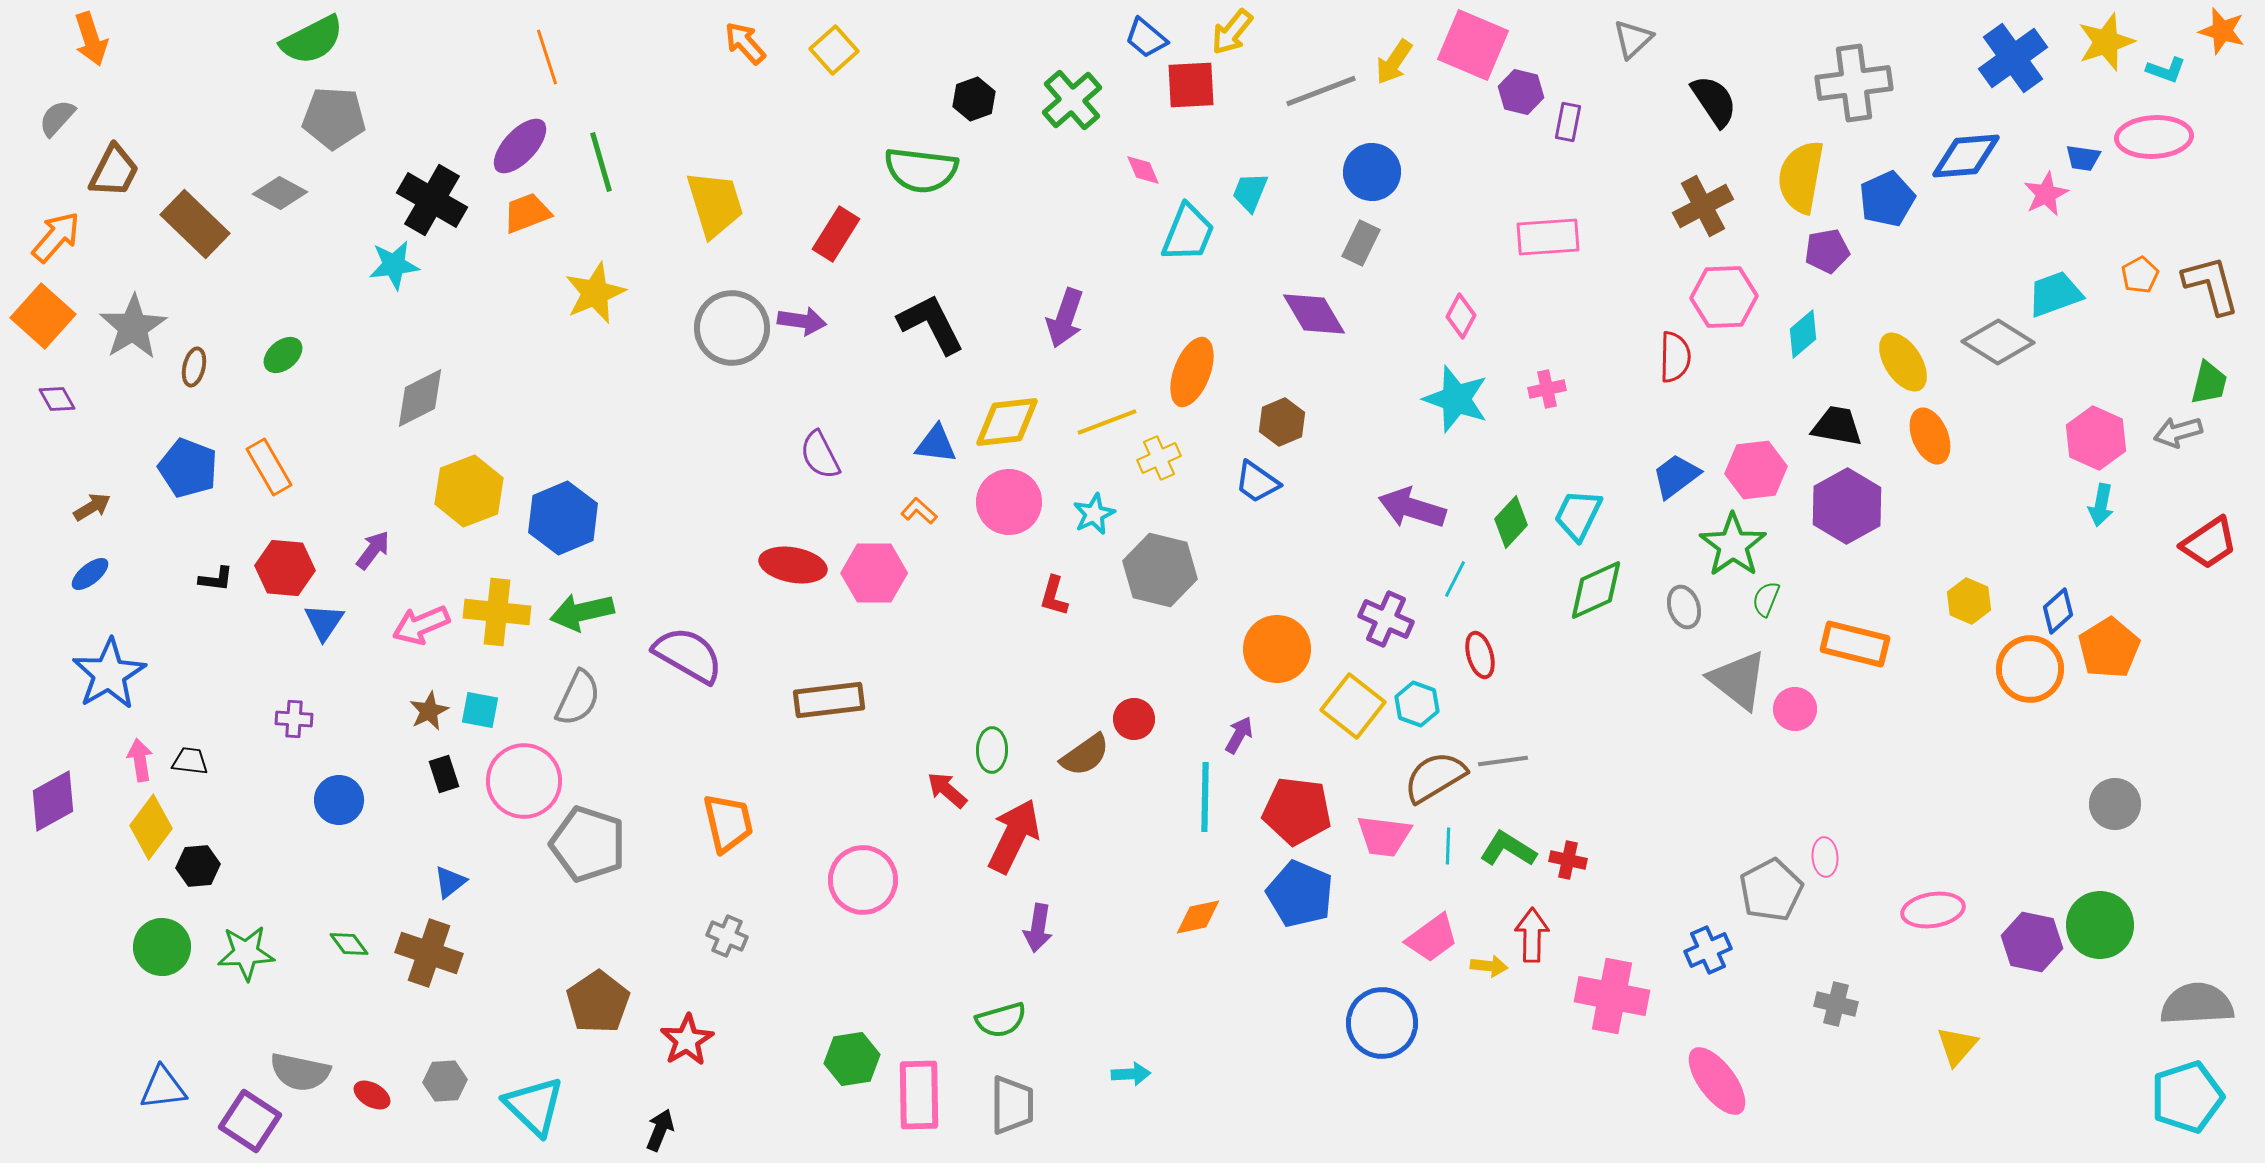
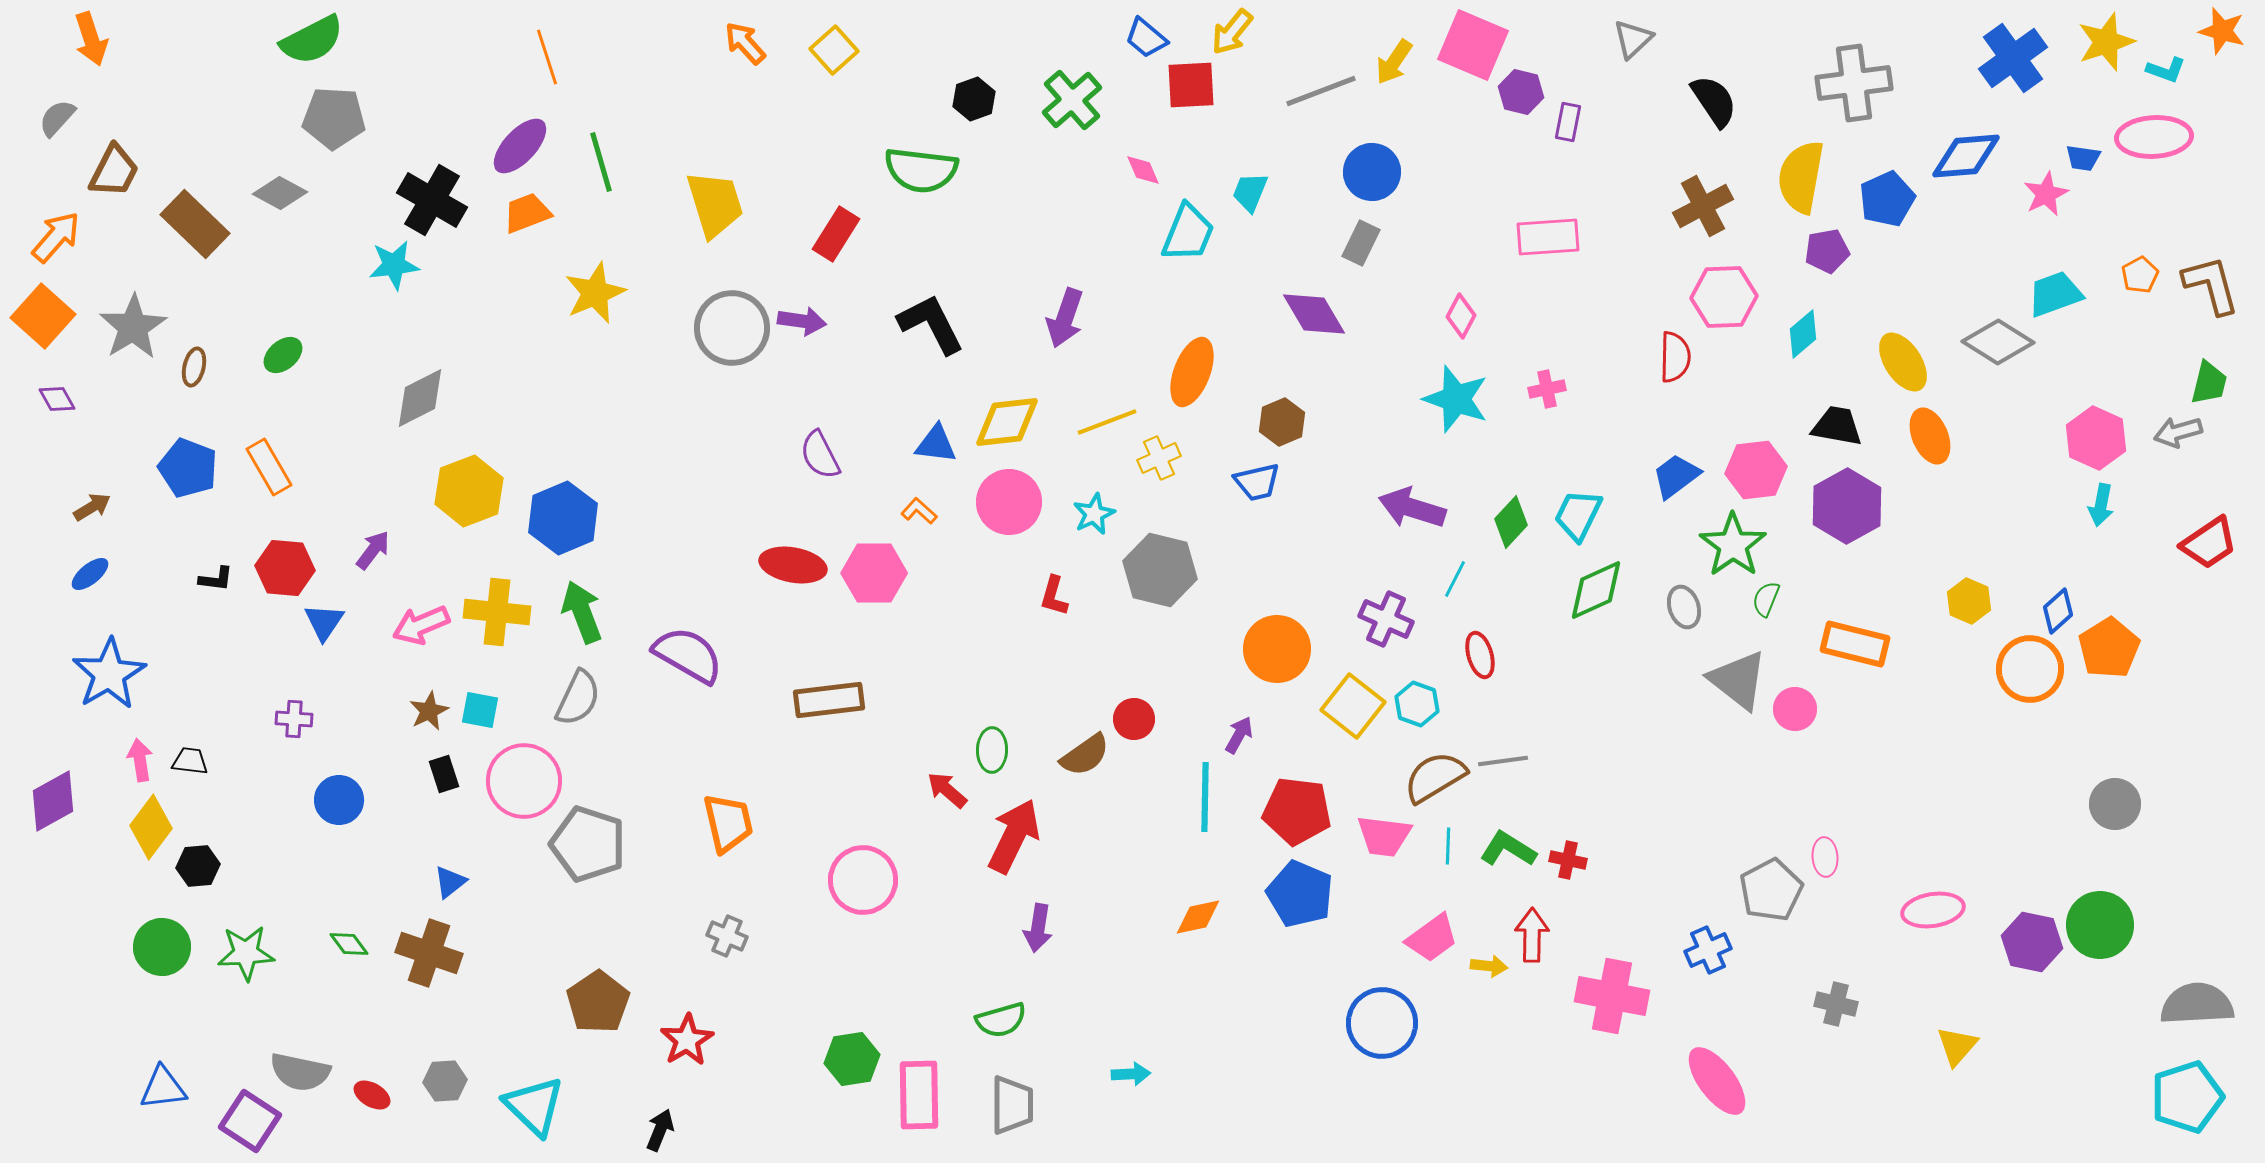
blue trapezoid at (1257, 482): rotated 48 degrees counterclockwise
green arrow at (582, 612): rotated 82 degrees clockwise
